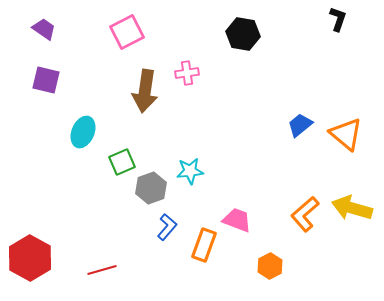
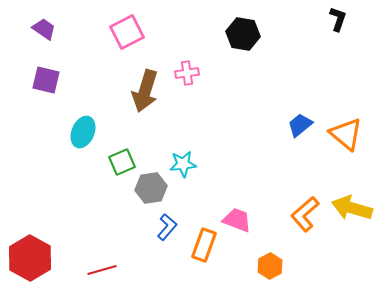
brown arrow: rotated 9 degrees clockwise
cyan star: moved 7 px left, 7 px up
gray hexagon: rotated 12 degrees clockwise
